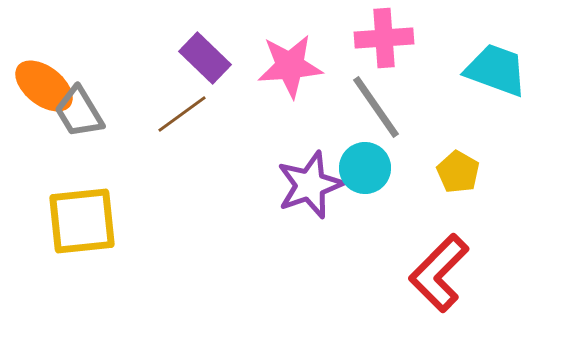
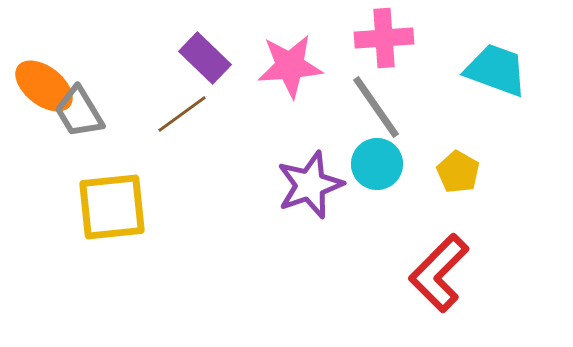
cyan circle: moved 12 px right, 4 px up
yellow square: moved 30 px right, 14 px up
